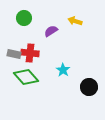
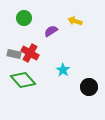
red cross: rotated 24 degrees clockwise
green diamond: moved 3 px left, 3 px down
